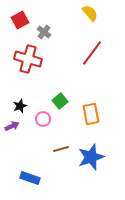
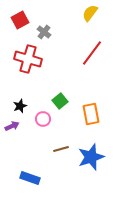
yellow semicircle: rotated 102 degrees counterclockwise
